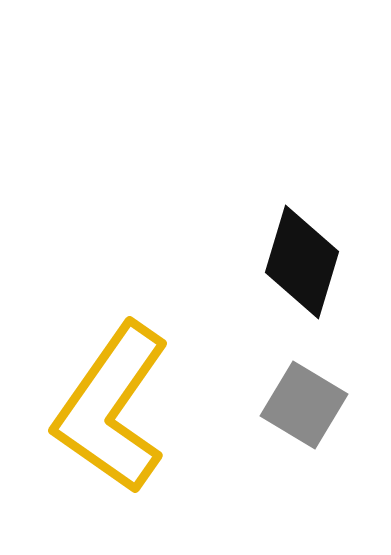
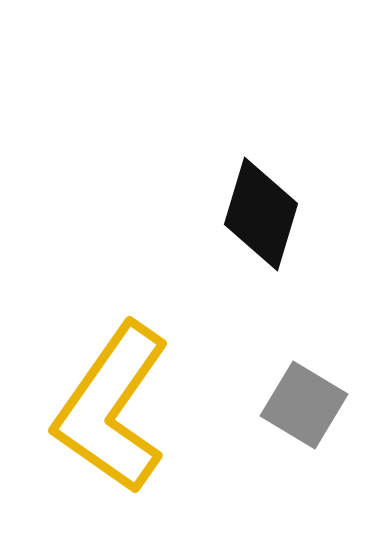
black diamond: moved 41 px left, 48 px up
